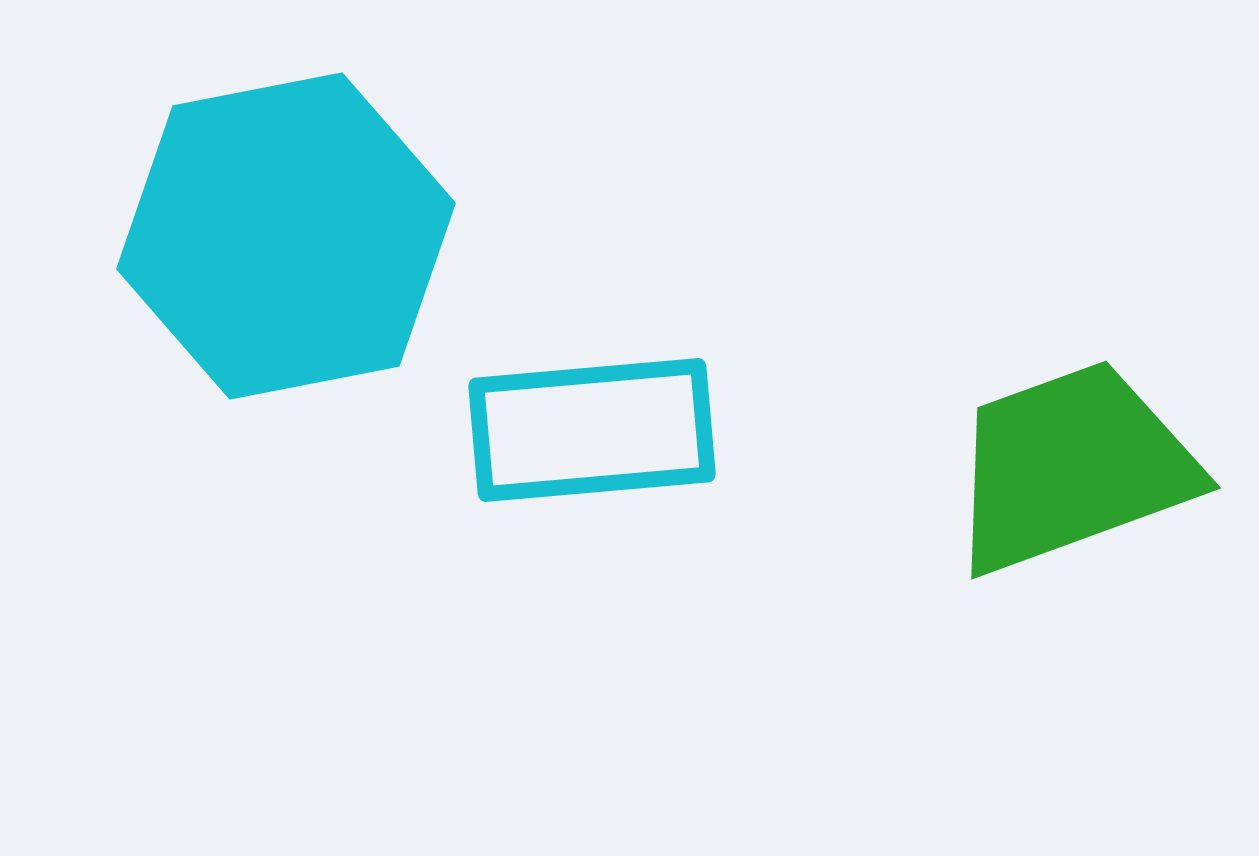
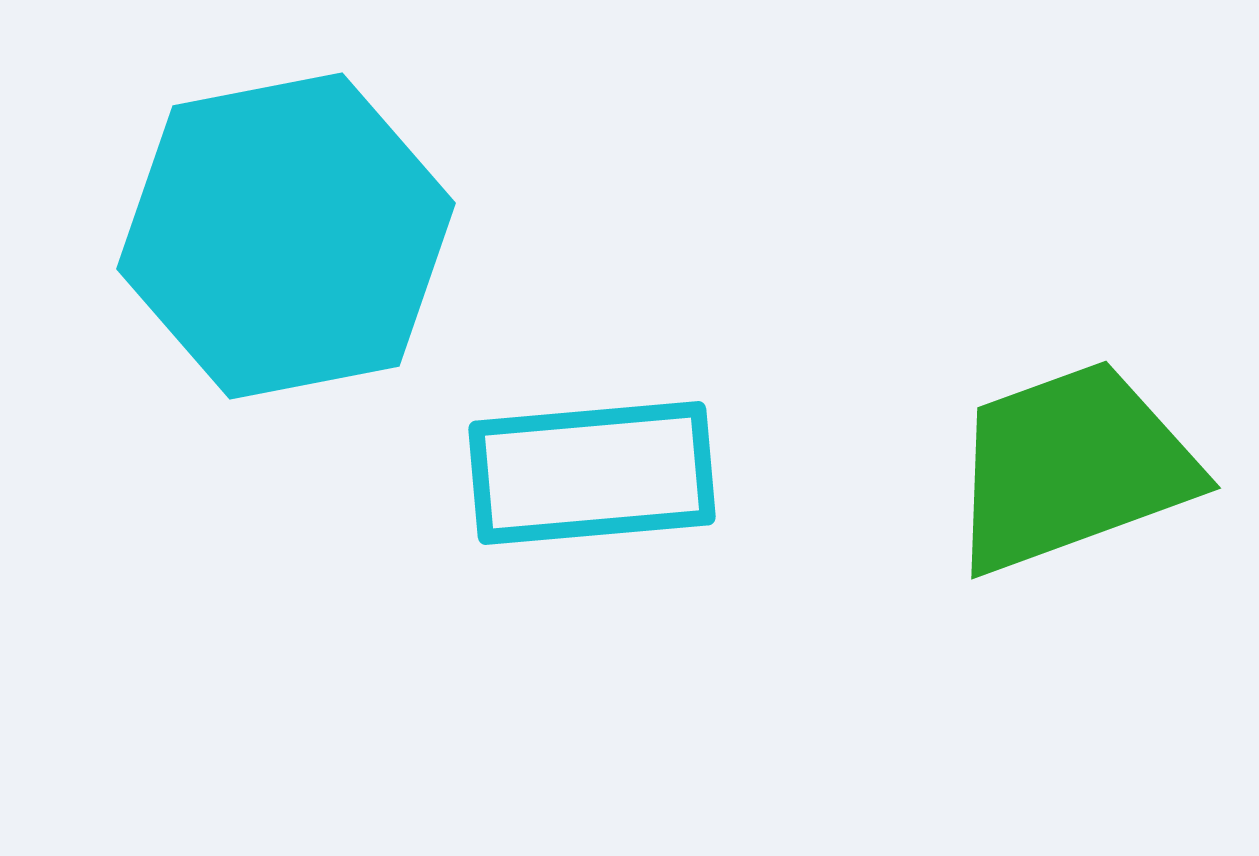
cyan rectangle: moved 43 px down
